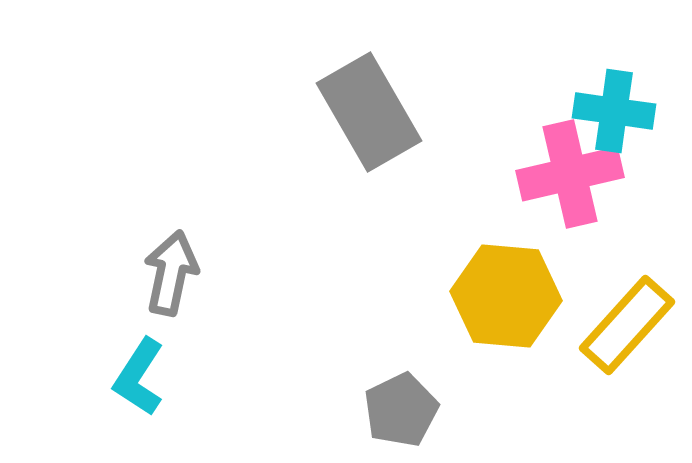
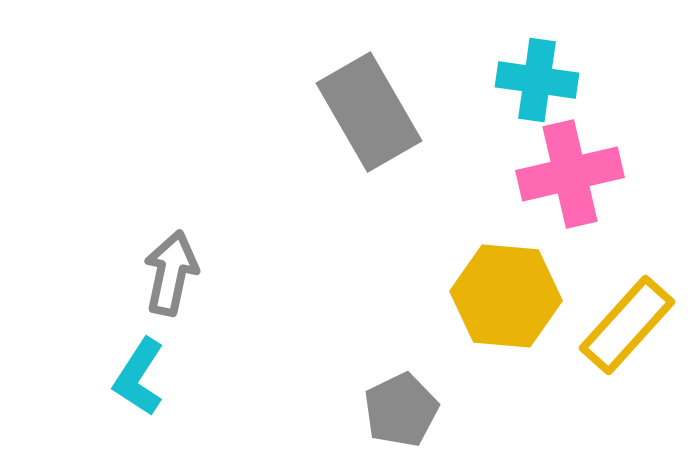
cyan cross: moved 77 px left, 31 px up
